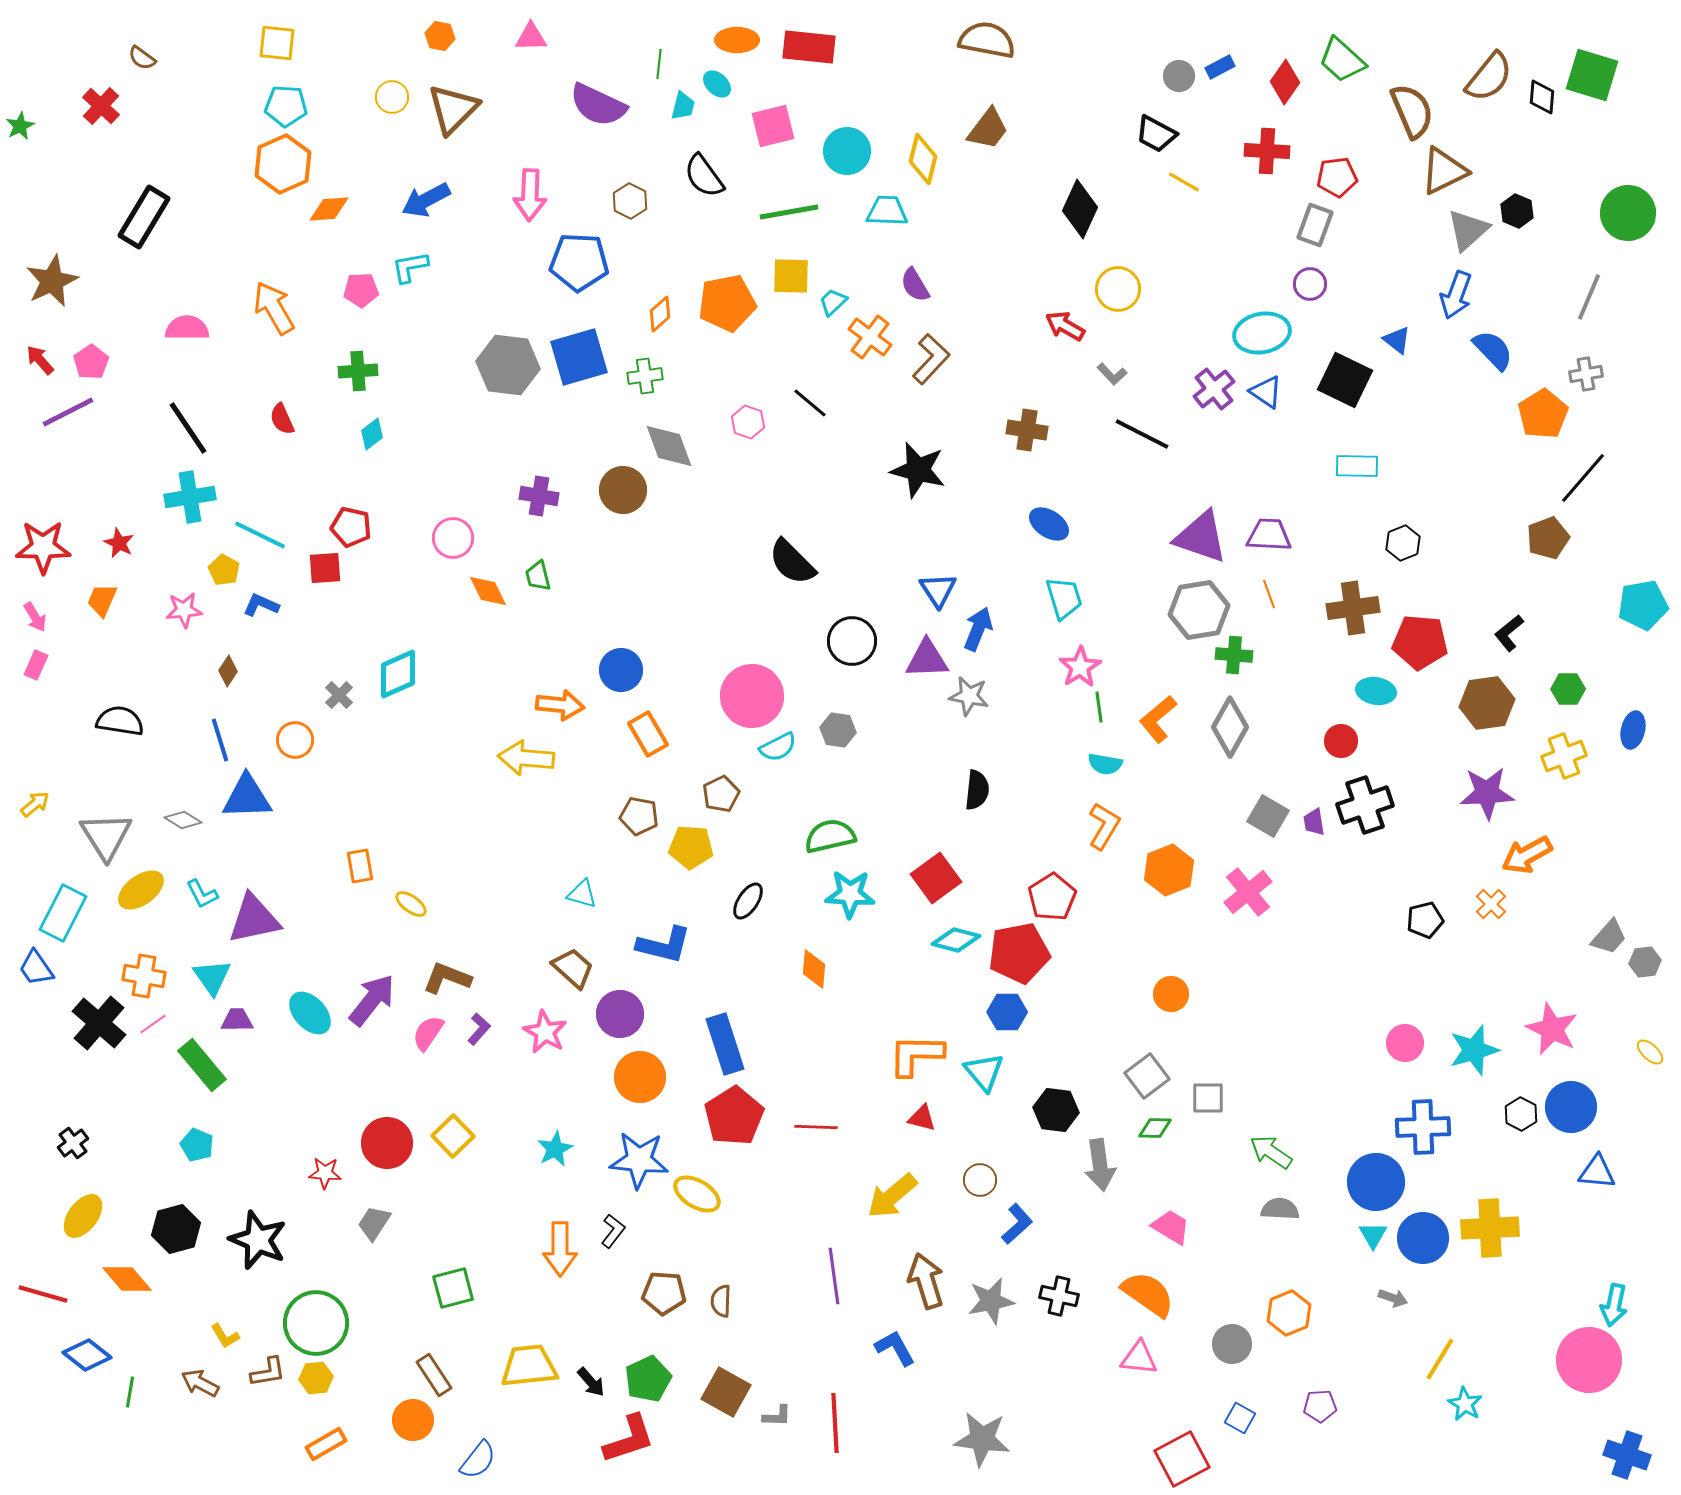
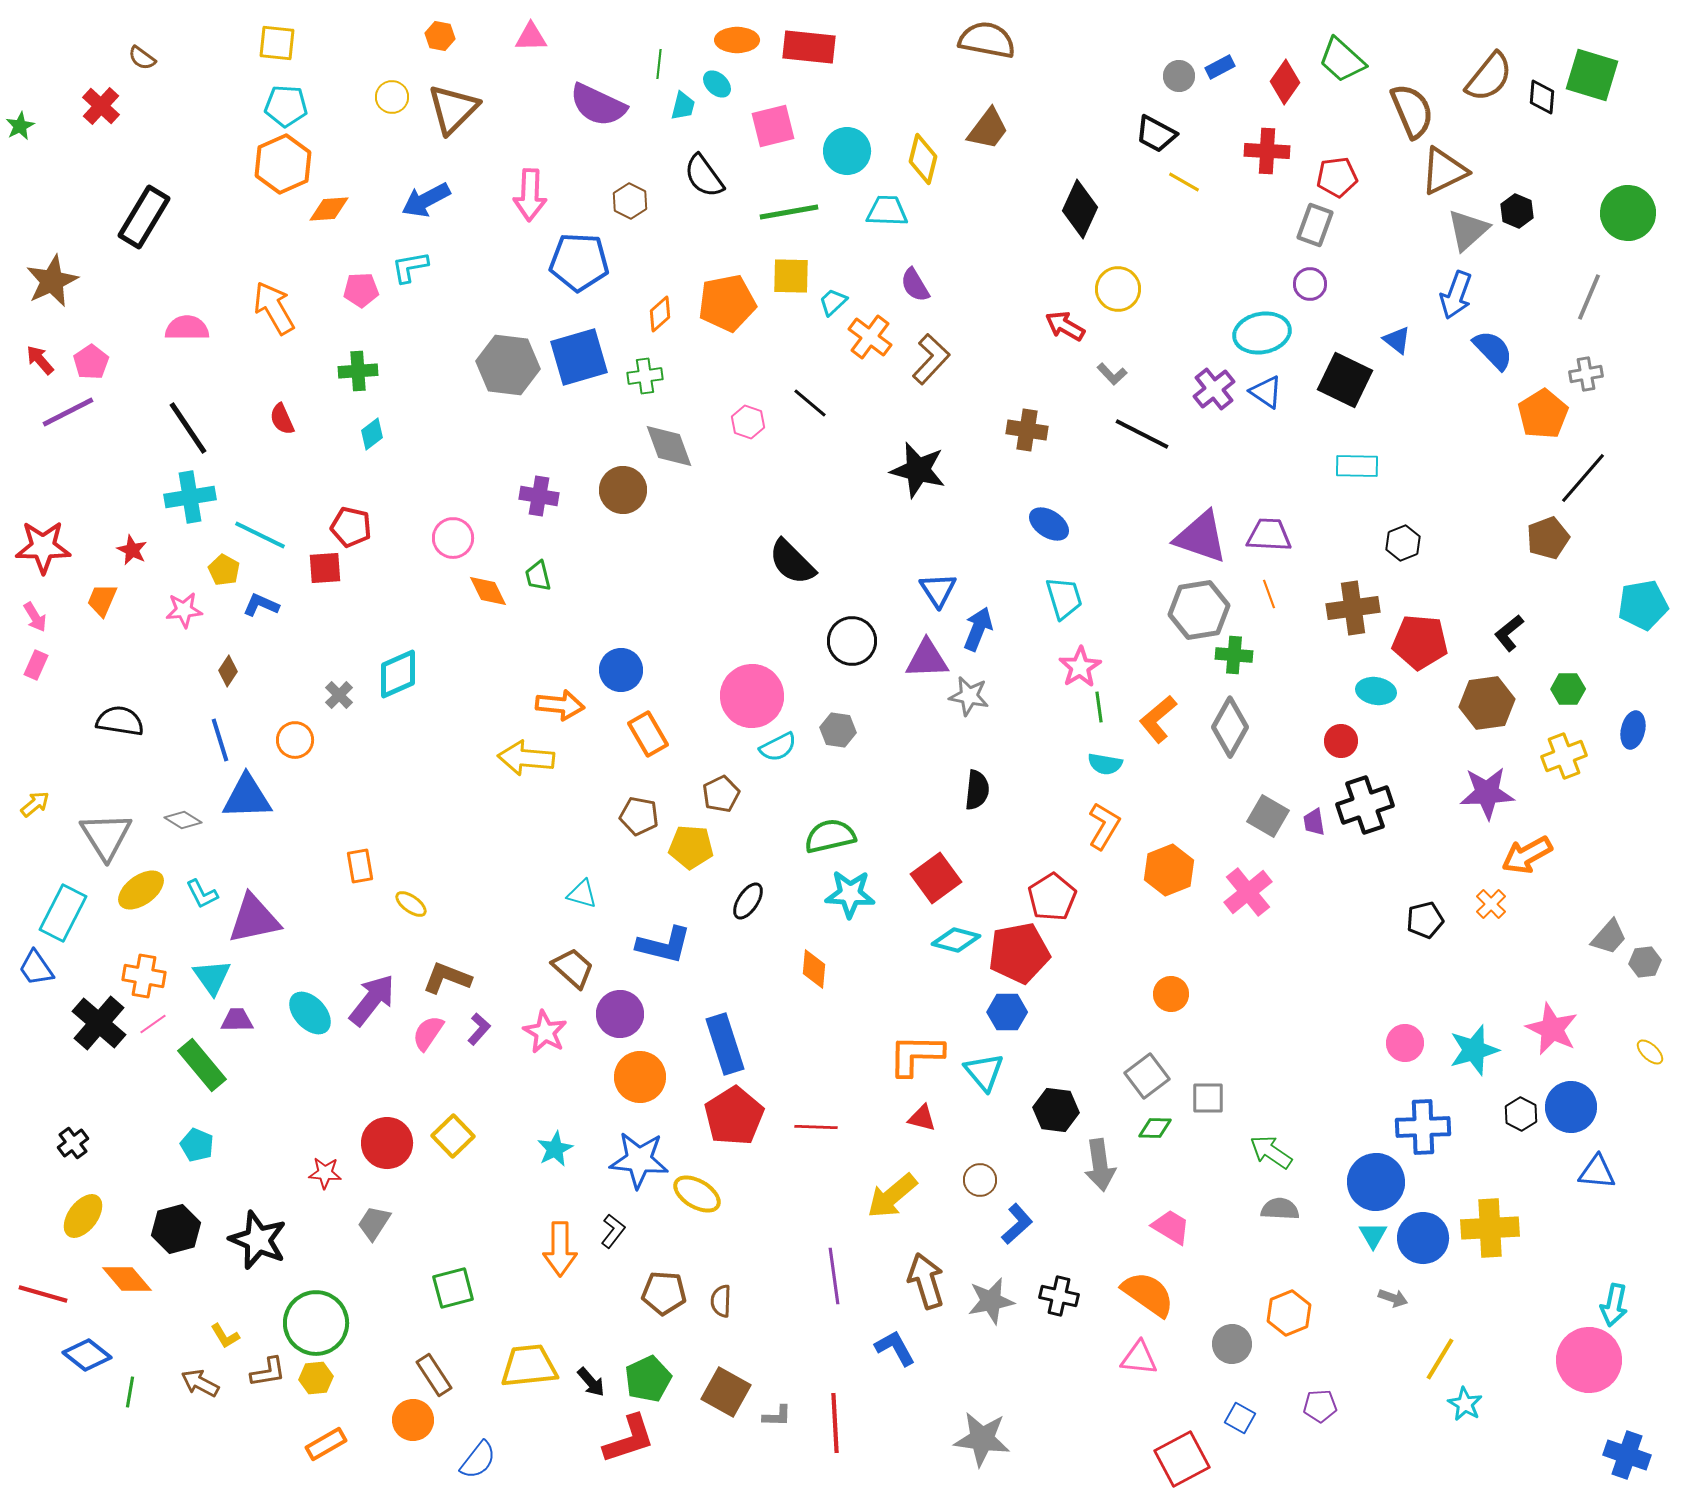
red star at (119, 543): moved 13 px right, 7 px down
